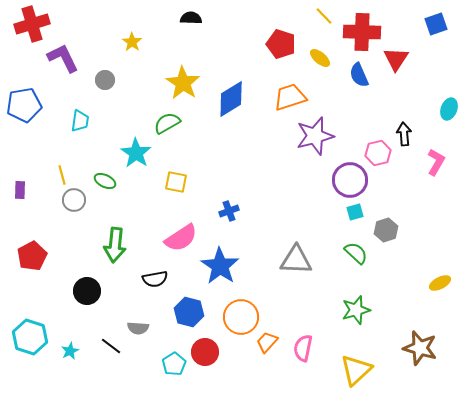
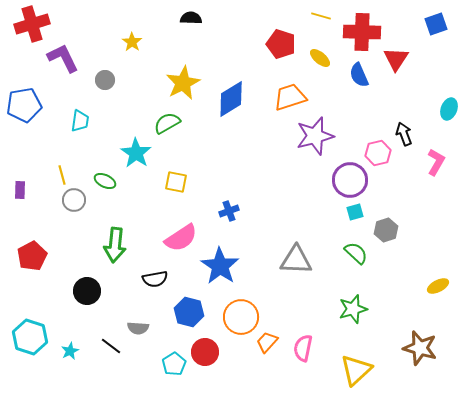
yellow line at (324, 16): moved 3 px left; rotated 30 degrees counterclockwise
yellow star at (183, 83): rotated 12 degrees clockwise
black arrow at (404, 134): rotated 15 degrees counterclockwise
yellow ellipse at (440, 283): moved 2 px left, 3 px down
green star at (356, 310): moved 3 px left, 1 px up
